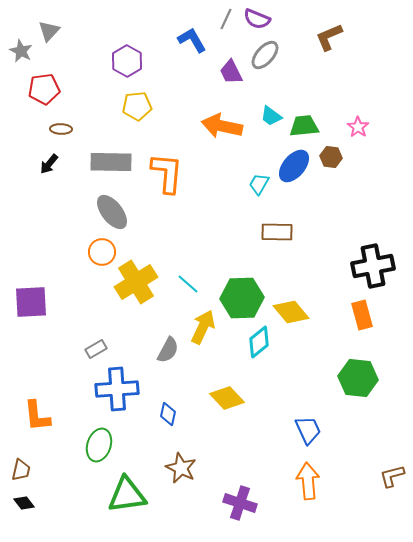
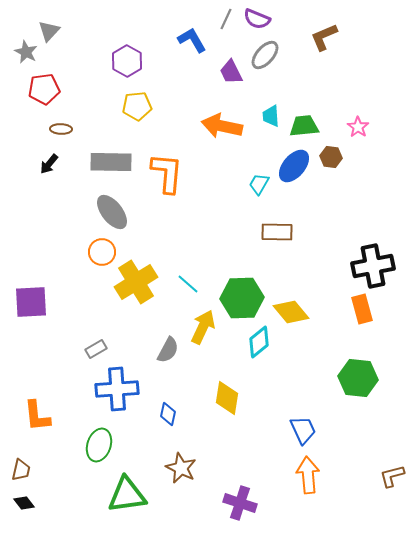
brown L-shape at (329, 37): moved 5 px left
gray star at (21, 51): moved 5 px right, 1 px down
cyan trapezoid at (271, 116): rotated 50 degrees clockwise
orange rectangle at (362, 315): moved 6 px up
yellow diamond at (227, 398): rotated 52 degrees clockwise
blue trapezoid at (308, 430): moved 5 px left
orange arrow at (308, 481): moved 6 px up
